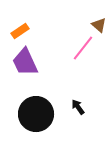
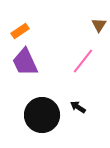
brown triangle: rotated 21 degrees clockwise
pink line: moved 13 px down
black arrow: rotated 21 degrees counterclockwise
black circle: moved 6 px right, 1 px down
